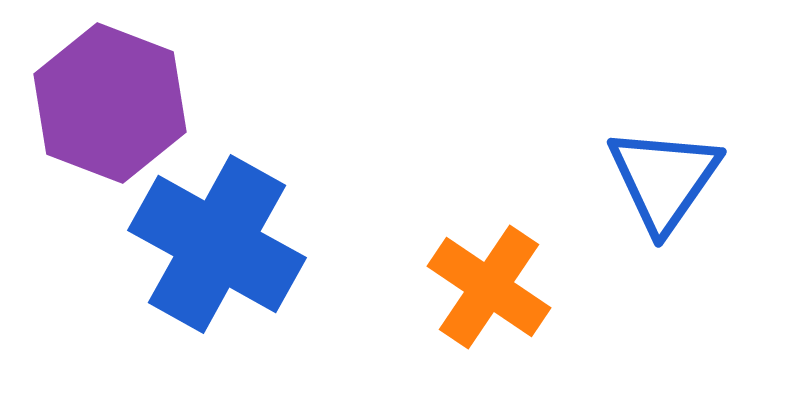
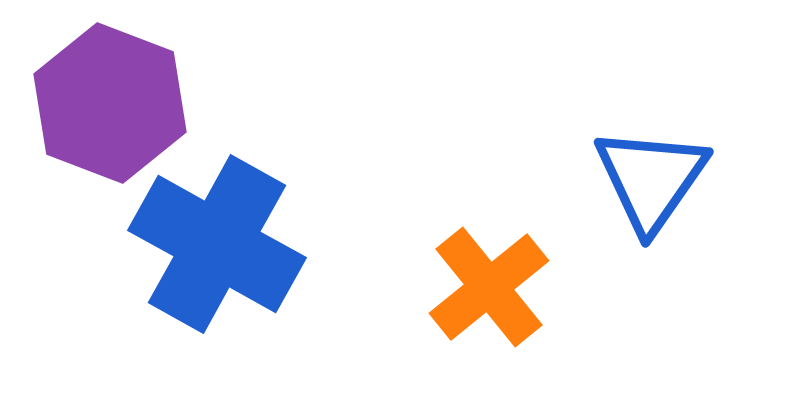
blue triangle: moved 13 px left
orange cross: rotated 17 degrees clockwise
